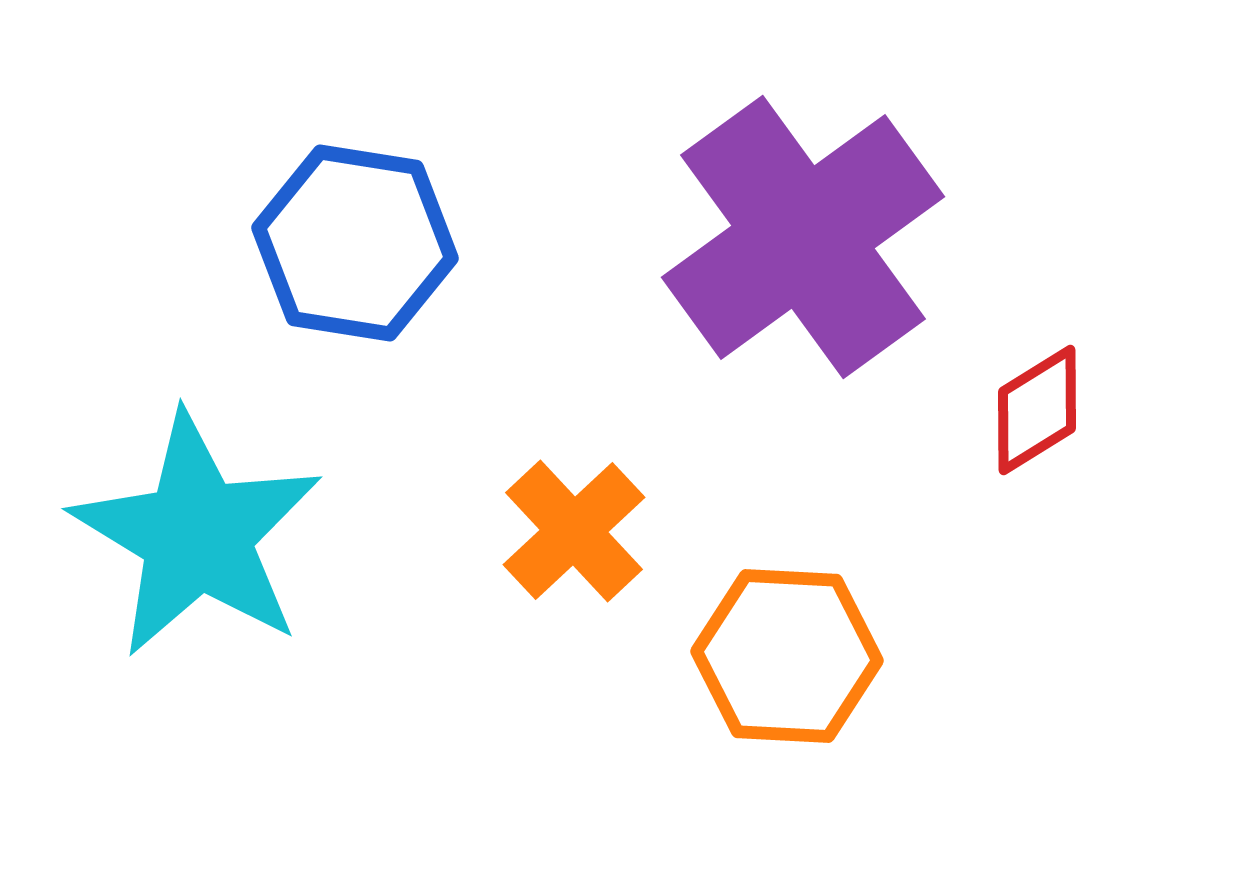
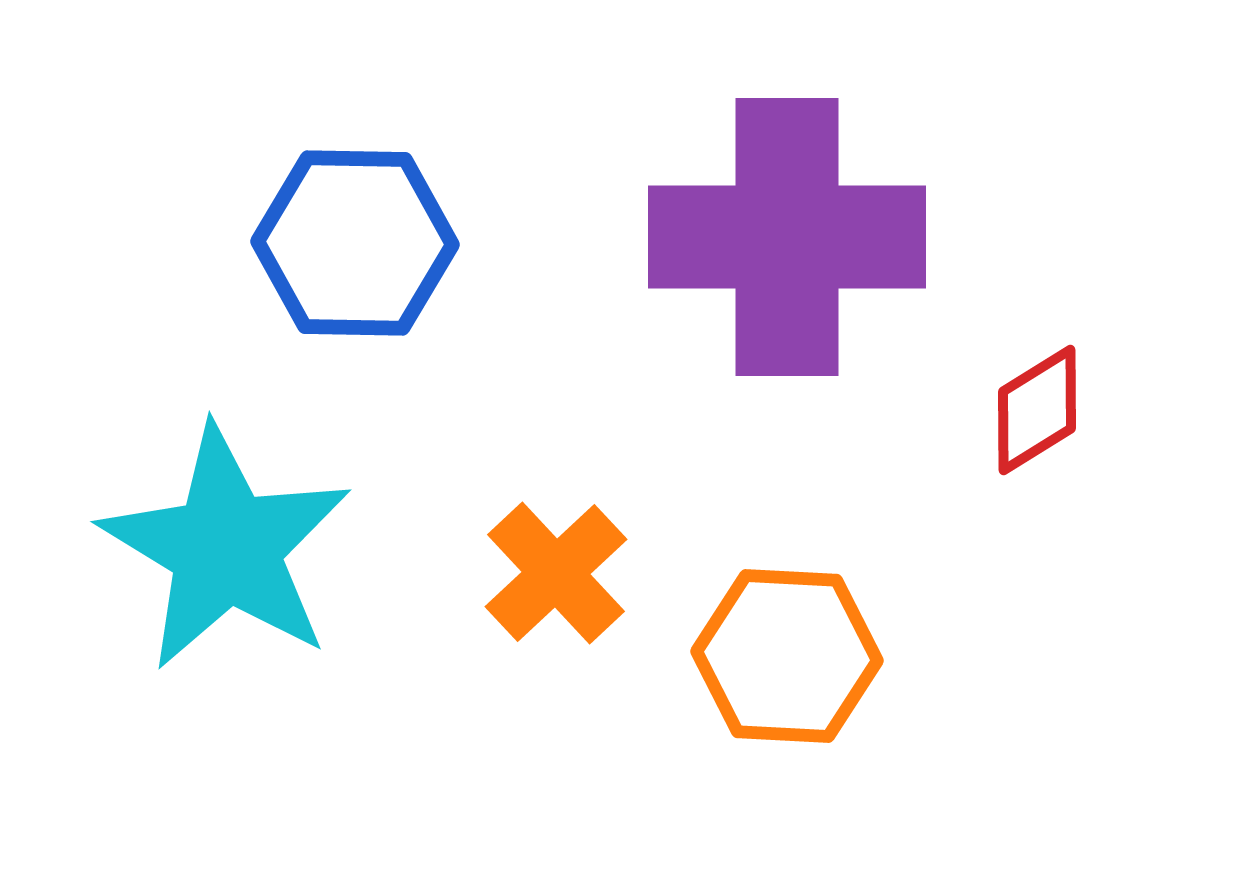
purple cross: moved 16 px left; rotated 36 degrees clockwise
blue hexagon: rotated 8 degrees counterclockwise
orange cross: moved 18 px left, 42 px down
cyan star: moved 29 px right, 13 px down
